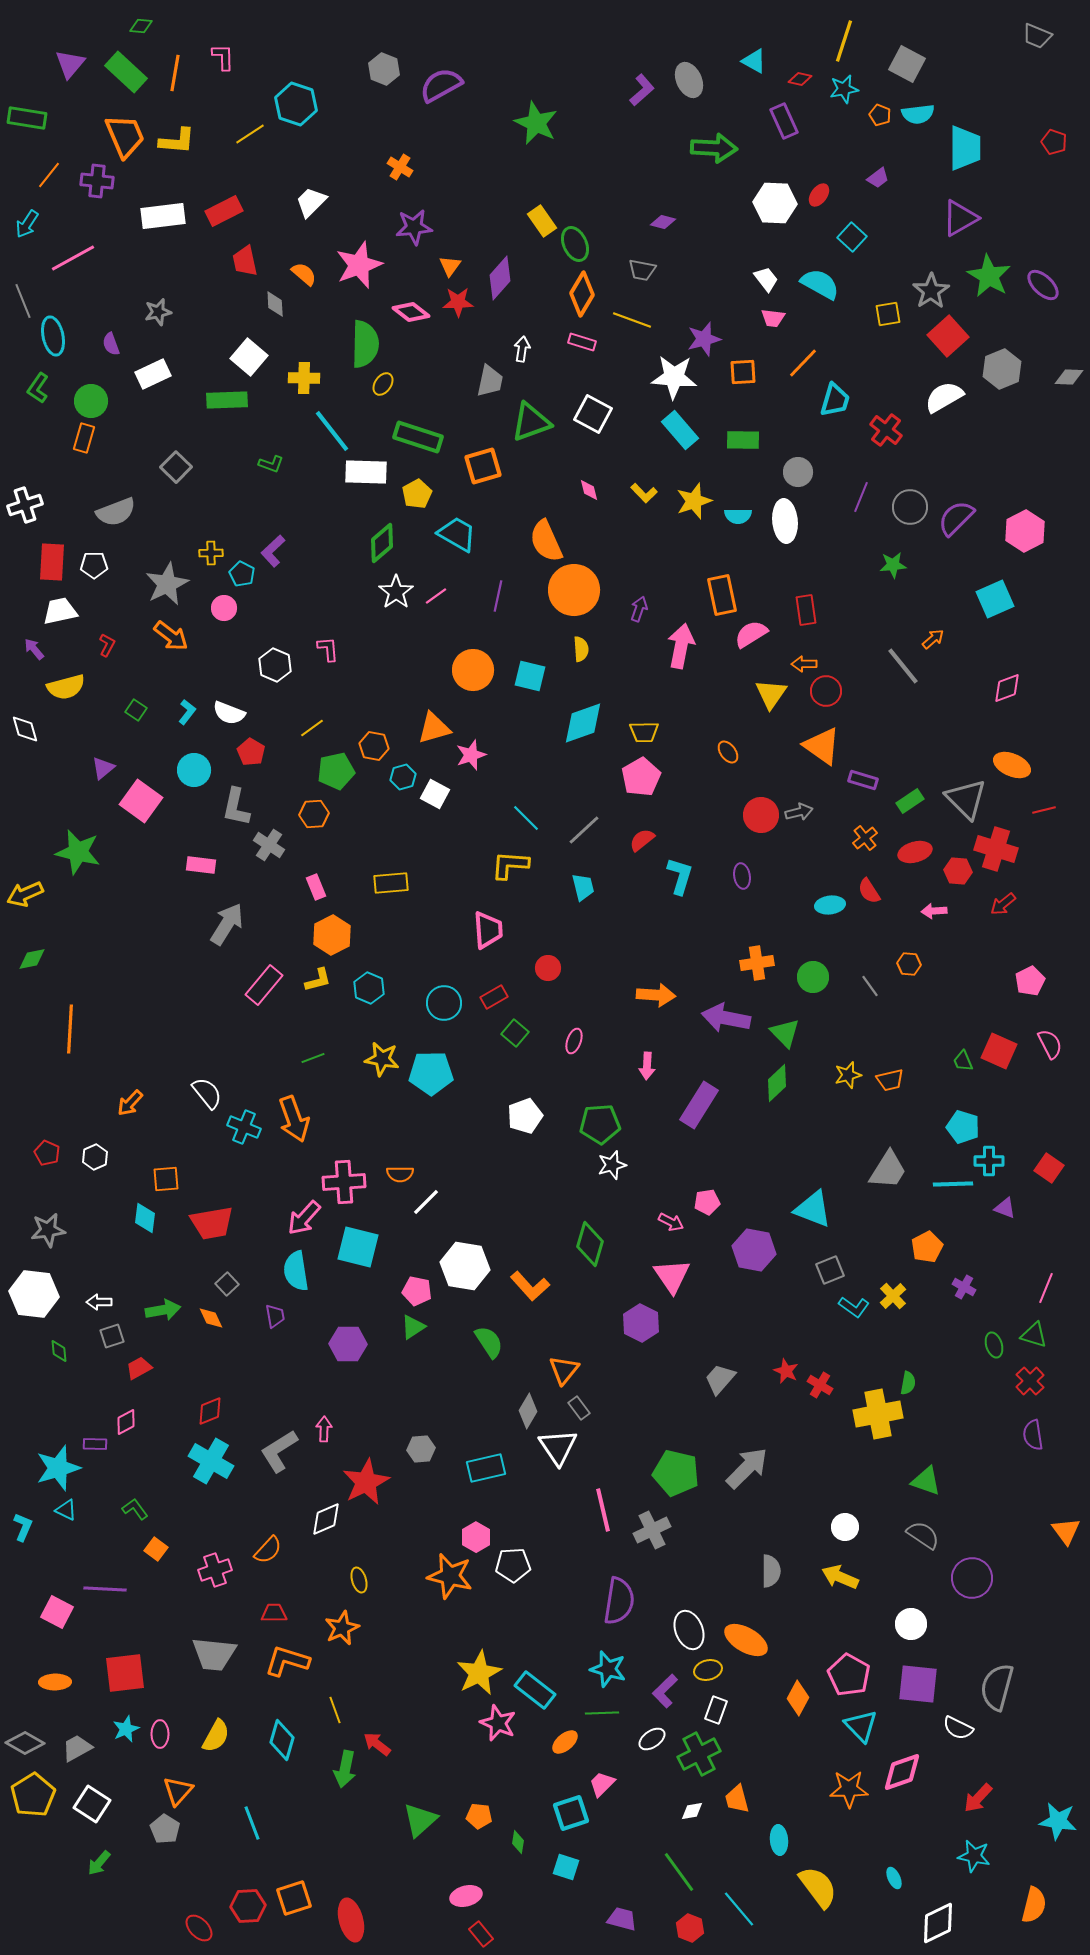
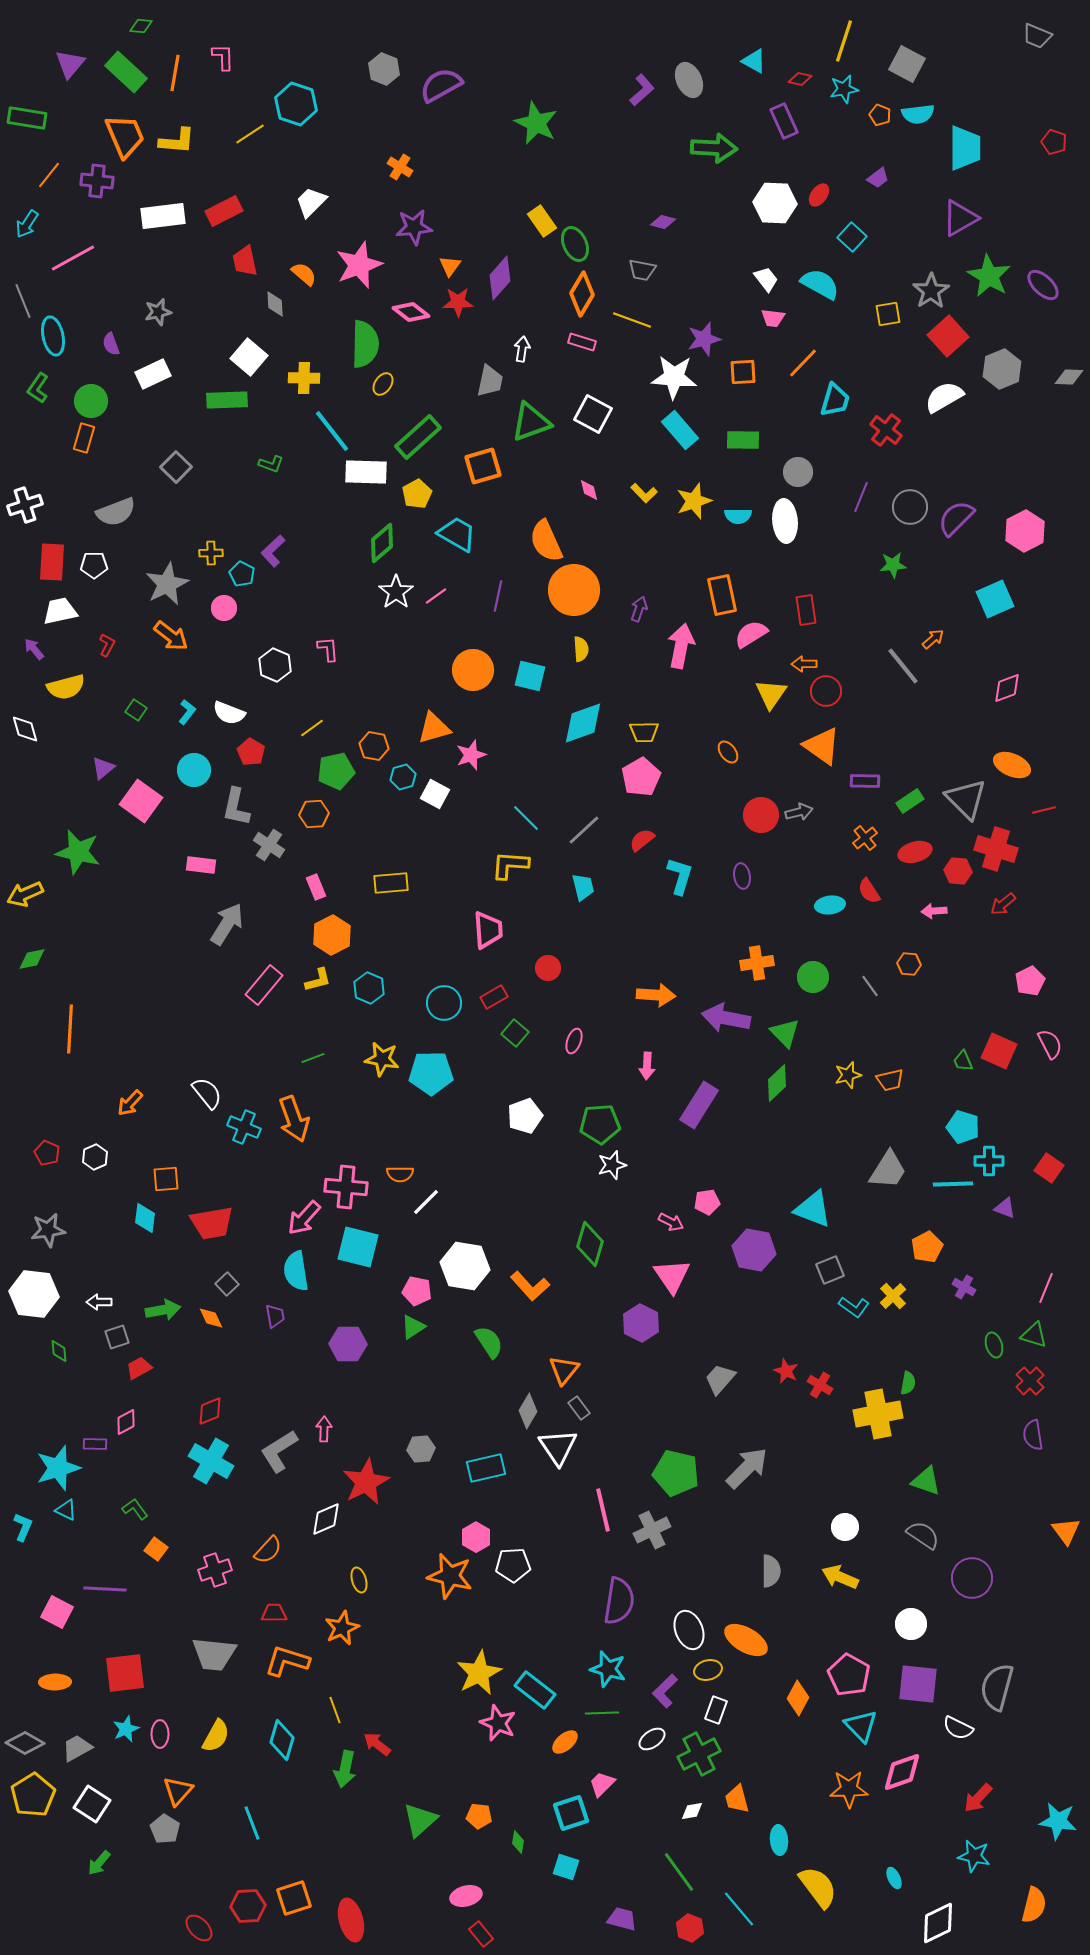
green rectangle at (418, 437): rotated 60 degrees counterclockwise
purple rectangle at (863, 780): moved 2 px right, 1 px down; rotated 16 degrees counterclockwise
pink cross at (344, 1182): moved 2 px right, 5 px down; rotated 9 degrees clockwise
gray square at (112, 1336): moved 5 px right, 1 px down
